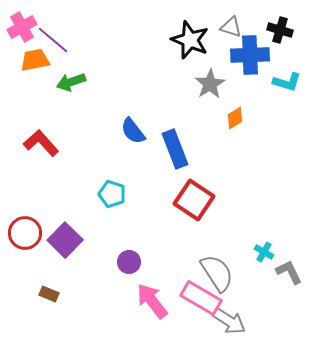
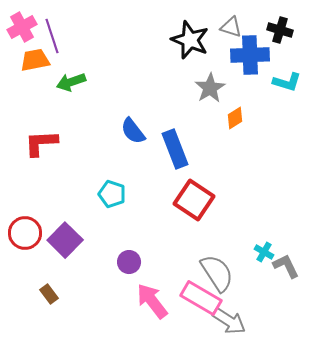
purple line: moved 1 px left, 4 px up; rotated 32 degrees clockwise
gray star: moved 4 px down
red L-shape: rotated 51 degrees counterclockwise
gray L-shape: moved 3 px left, 6 px up
brown rectangle: rotated 30 degrees clockwise
